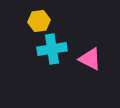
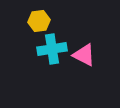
pink triangle: moved 6 px left, 4 px up
